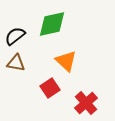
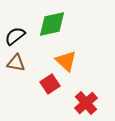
red square: moved 4 px up
